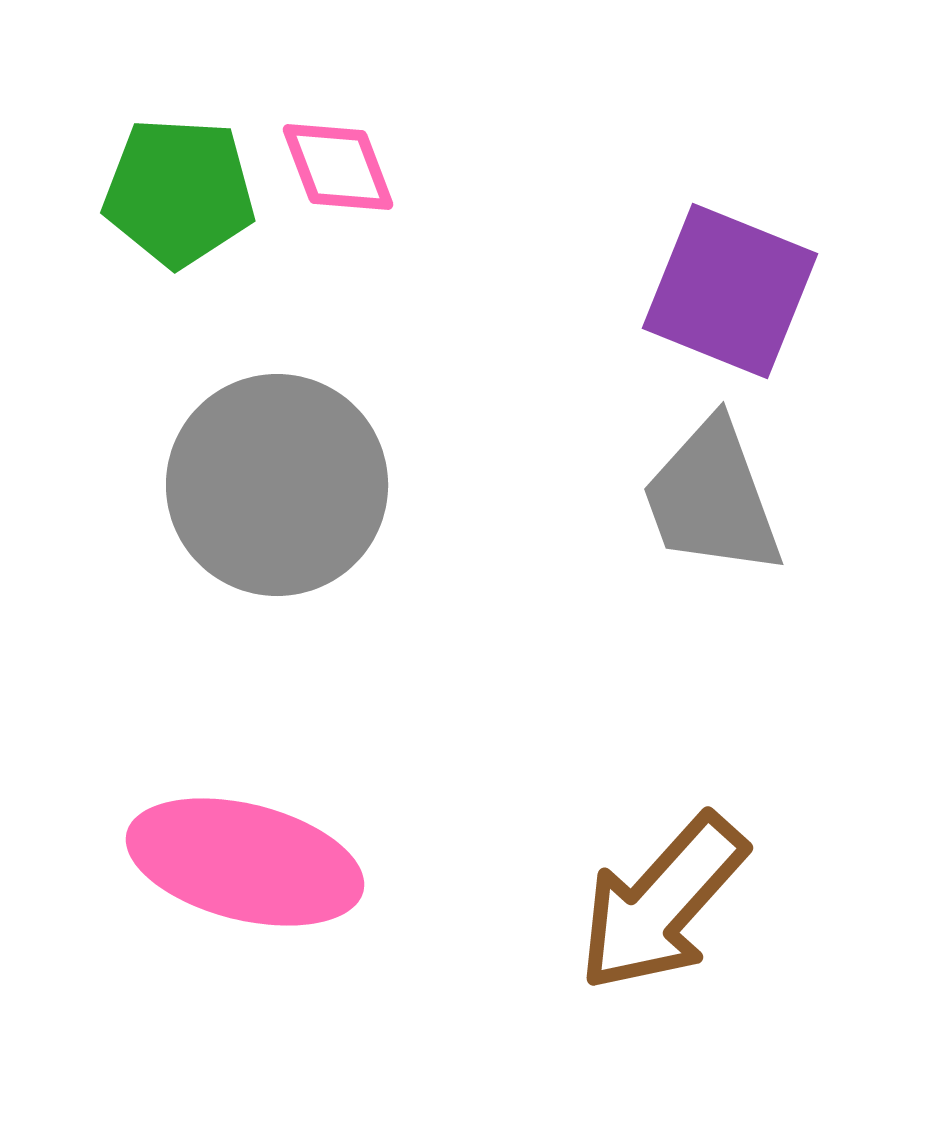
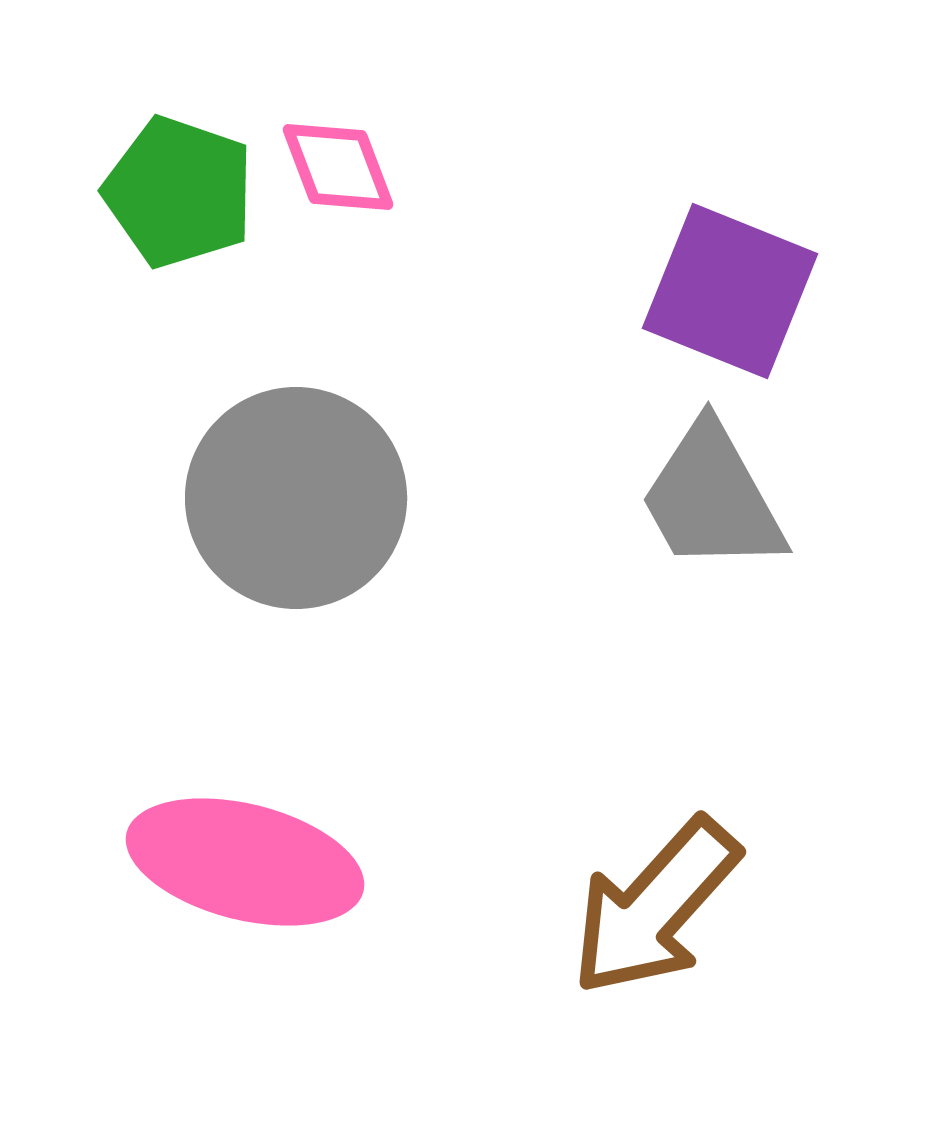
green pentagon: rotated 16 degrees clockwise
gray circle: moved 19 px right, 13 px down
gray trapezoid: rotated 9 degrees counterclockwise
brown arrow: moved 7 px left, 4 px down
